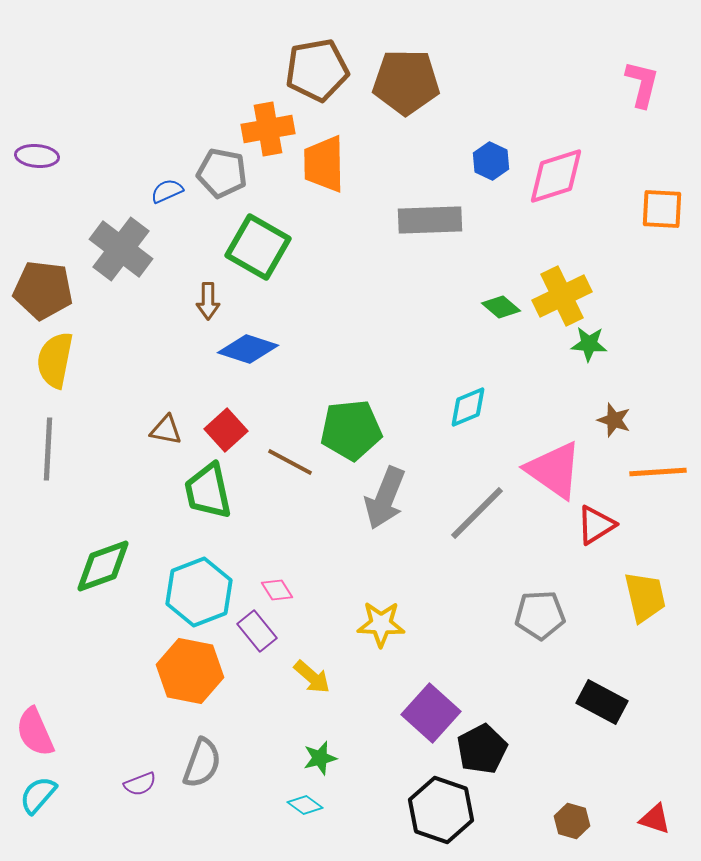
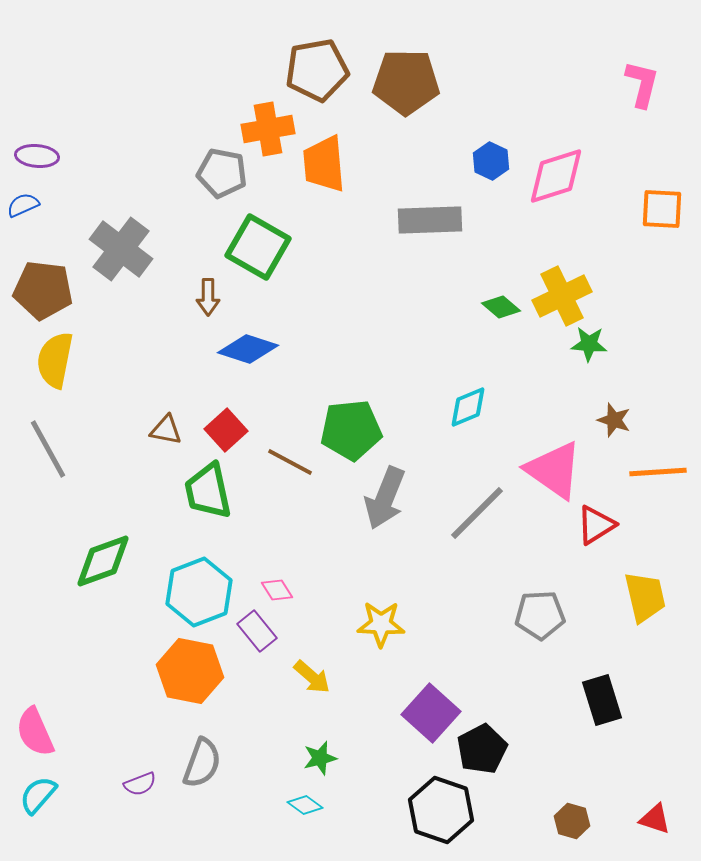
orange trapezoid at (324, 164): rotated 4 degrees counterclockwise
blue semicircle at (167, 191): moved 144 px left, 14 px down
brown arrow at (208, 301): moved 4 px up
gray line at (48, 449): rotated 32 degrees counterclockwise
green diamond at (103, 566): moved 5 px up
black rectangle at (602, 702): moved 2 px up; rotated 45 degrees clockwise
